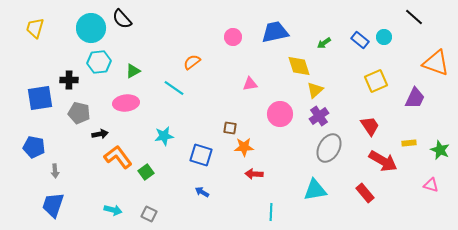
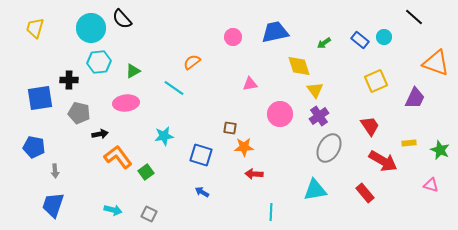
yellow triangle at (315, 90): rotated 24 degrees counterclockwise
